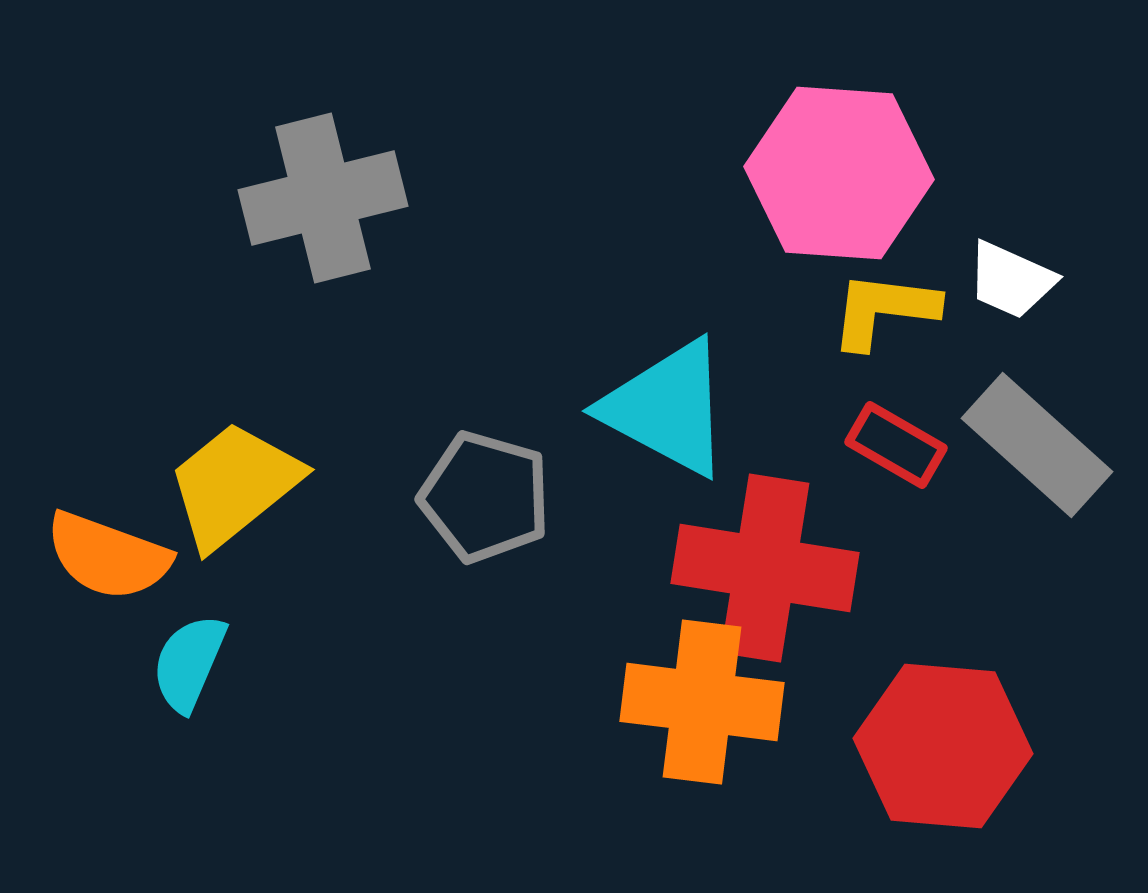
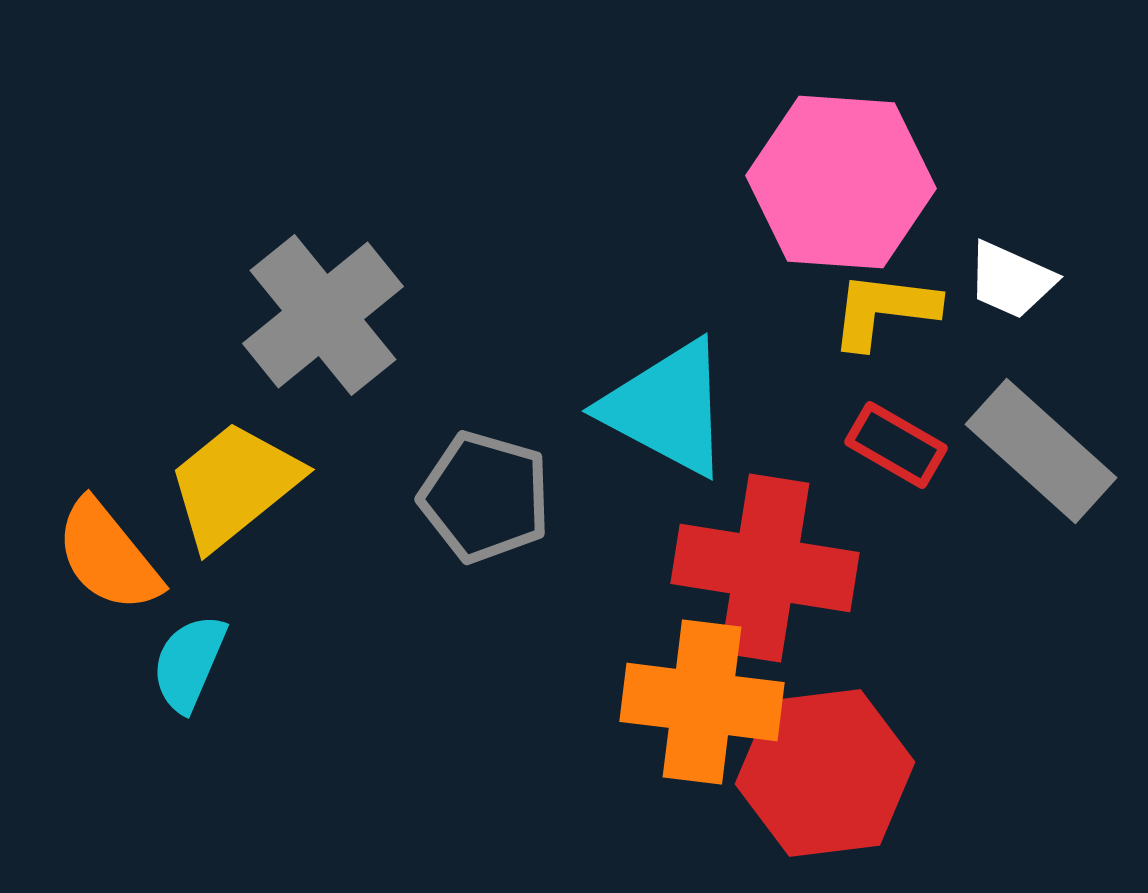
pink hexagon: moved 2 px right, 9 px down
gray cross: moved 117 px down; rotated 25 degrees counterclockwise
gray rectangle: moved 4 px right, 6 px down
orange semicircle: rotated 31 degrees clockwise
red hexagon: moved 118 px left, 27 px down; rotated 12 degrees counterclockwise
